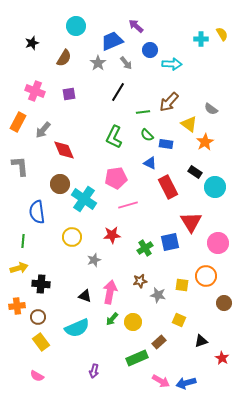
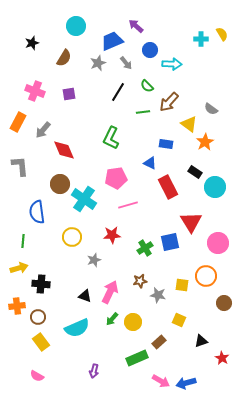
gray star at (98, 63): rotated 14 degrees clockwise
green semicircle at (147, 135): moved 49 px up
green L-shape at (114, 137): moved 3 px left, 1 px down
pink arrow at (110, 292): rotated 15 degrees clockwise
